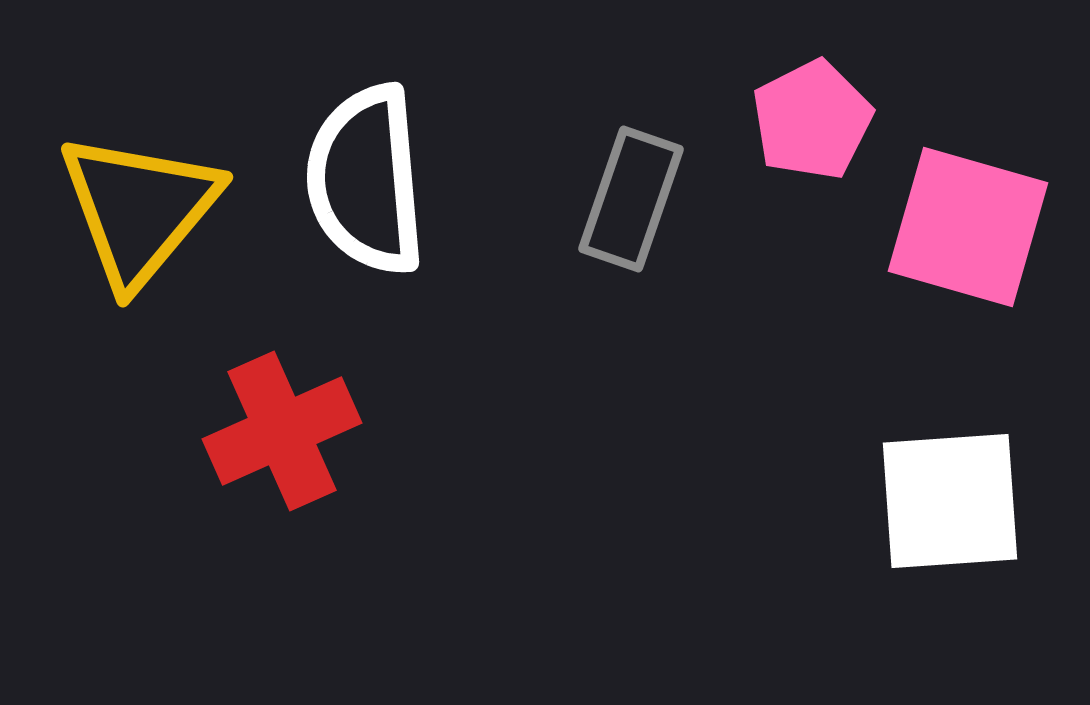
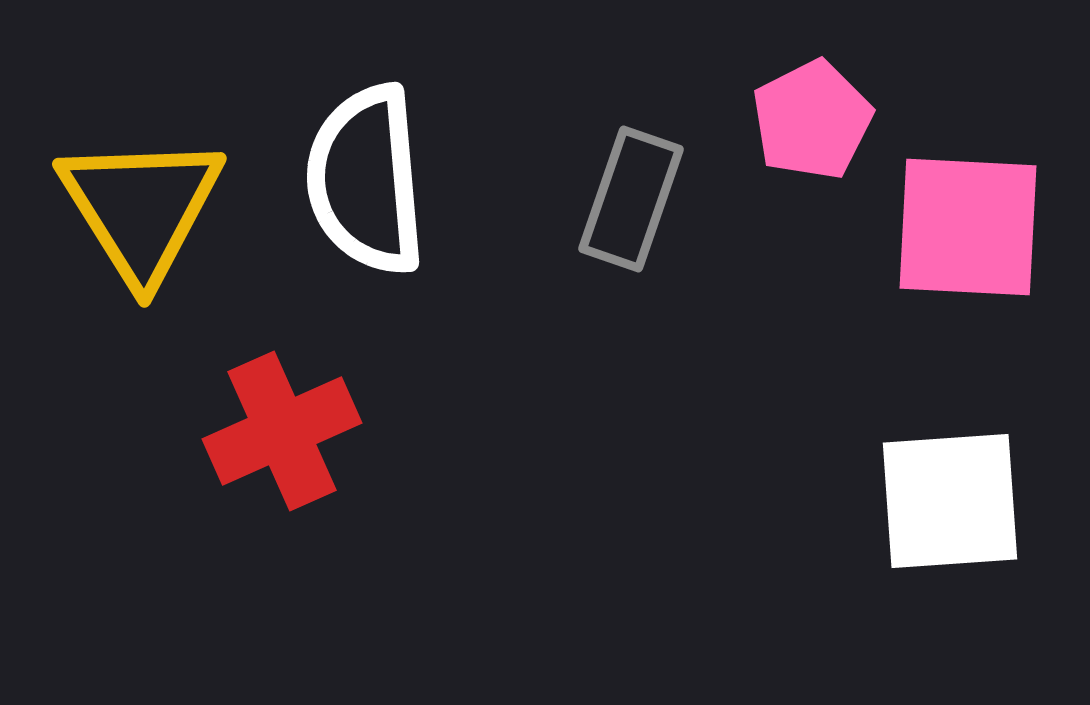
yellow triangle: moved 2 px right, 1 px up; rotated 12 degrees counterclockwise
pink square: rotated 13 degrees counterclockwise
